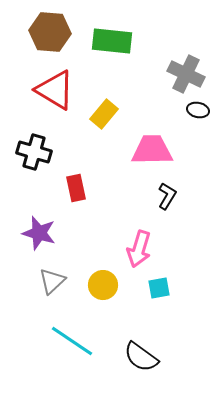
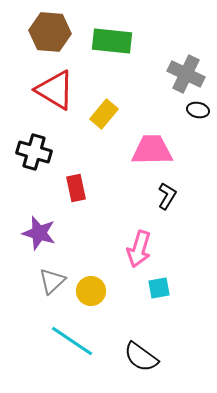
yellow circle: moved 12 px left, 6 px down
